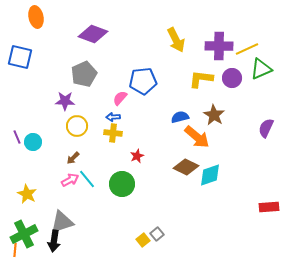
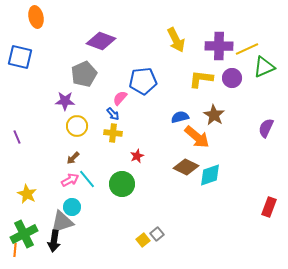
purple diamond: moved 8 px right, 7 px down
green triangle: moved 3 px right, 2 px up
blue arrow: moved 3 px up; rotated 128 degrees counterclockwise
cyan circle: moved 39 px right, 65 px down
red rectangle: rotated 66 degrees counterclockwise
